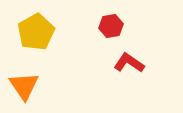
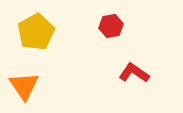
red L-shape: moved 5 px right, 10 px down
